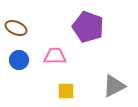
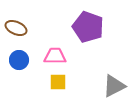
yellow square: moved 8 px left, 9 px up
